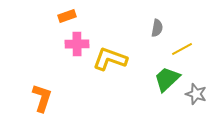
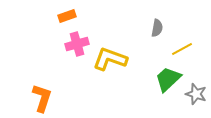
pink cross: rotated 15 degrees counterclockwise
green trapezoid: moved 1 px right
